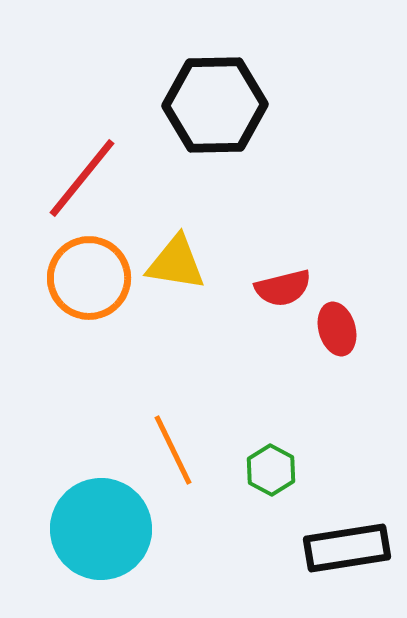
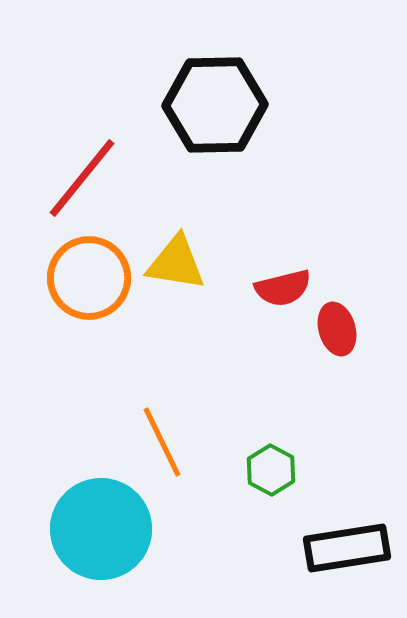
orange line: moved 11 px left, 8 px up
